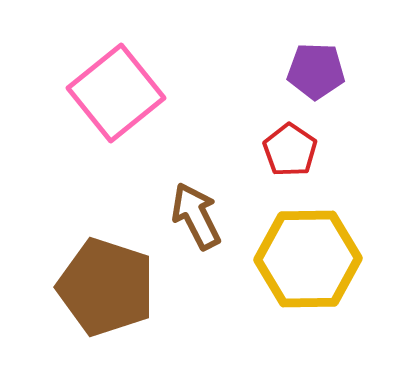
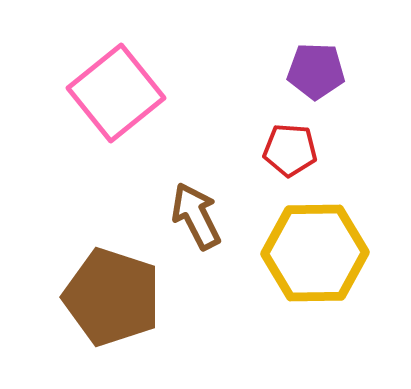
red pentagon: rotated 30 degrees counterclockwise
yellow hexagon: moved 7 px right, 6 px up
brown pentagon: moved 6 px right, 10 px down
